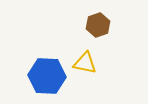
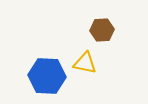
brown hexagon: moved 4 px right, 5 px down; rotated 15 degrees clockwise
